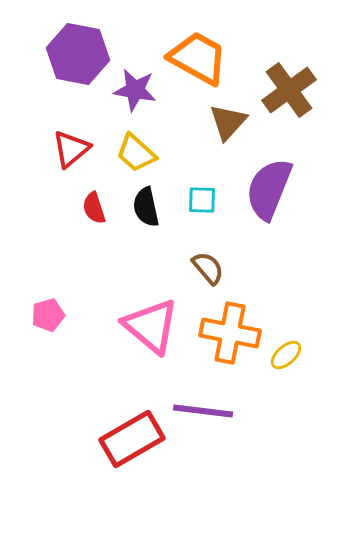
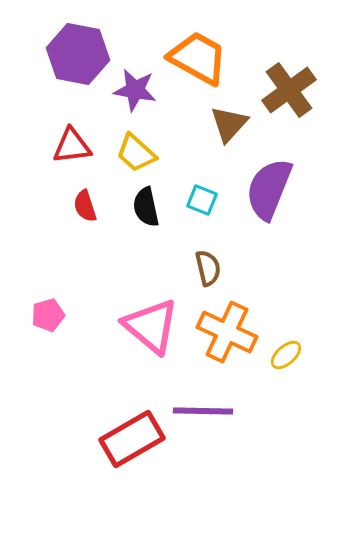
brown triangle: moved 1 px right, 2 px down
red triangle: moved 1 px right, 3 px up; rotated 33 degrees clockwise
cyan square: rotated 20 degrees clockwise
red semicircle: moved 9 px left, 2 px up
brown semicircle: rotated 27 degrees clockwise
orange cross: moved 3 px left, 1 px up; rotated 14 degrees clockwise
purple line: rotated 6 degrees counterclockwise
